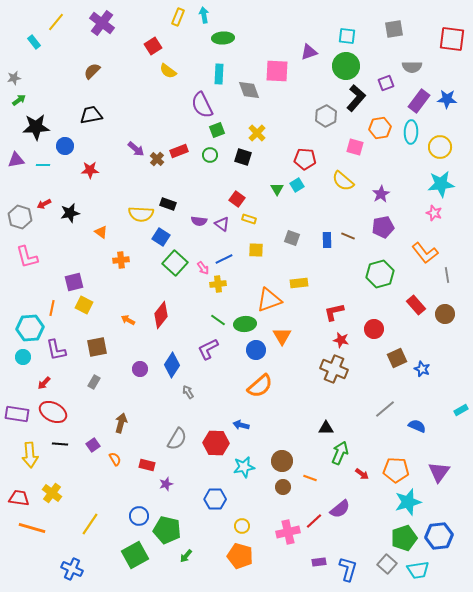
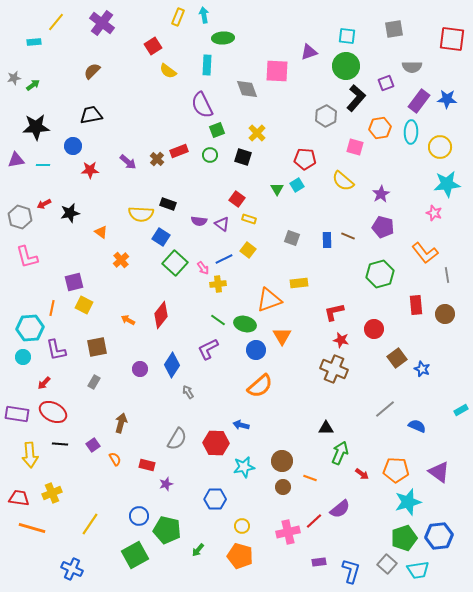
cyan rectangle at (34, 42): rotated 56 degrees counterclockwise
cyan rectangle at (219, 74): moved 12 px left, 9 px up
gray diamond at (249, 90): moved 2 px left, 1 px up
green arrow at (19, 100): moved 14 px right, 15 px up
blue circle at (65, 146): moved 8 px right
purple arrow at (136, 149): moved 8 px left, 13 px down
cyan star at (441, 184): moved 6 px right
purple pentagon at (383, 227): rotated 25 degrees clockwise
yellow square at (256, 250): moved 8 px left; rotated 35 degrees clockwise
orange cross at (121, 260): rotated 35 degrees counterclockwise
red rectangle at (416, 305): rotated 36 degrees clockwise
green ellipse at (245, 324): rotated 20 degrees clockwise
brown square at (397, 358): rotated 12 degrees counterclockwise
purple triangle at (439, 472): rotated 30 degrees counterclockwise
yellow cross at (52, 493): rotated 30 degrees clockwise
green arrow at (186, 556): moved 12 px right, 6 px up
blue L-shape at (348, 569): moved 3 px right, 2 px down
